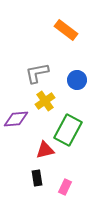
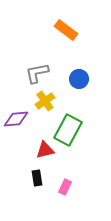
blue circle: moved 2 px right, 1 px up
